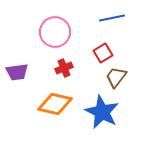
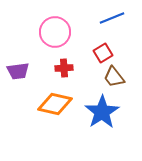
blue line: rotated 10 degrees counterclockwise
red cross: rotated 18 degrees clockwise
purple trapezoid: moved 1 px right, 1 px up
brown trapezoid: moved 2 px left; rotated 75 degrees counterclockwise
blue star: rotated 12 degrees clockwise
